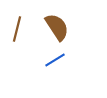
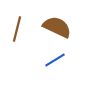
brown semicircle: rotated 32 degrees counterclockwise
